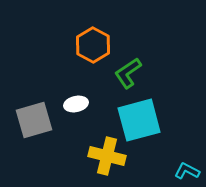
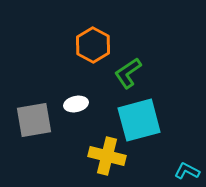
gray square: rotated 6 degrees clockwise
